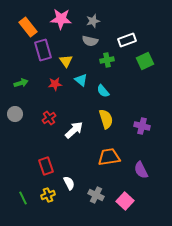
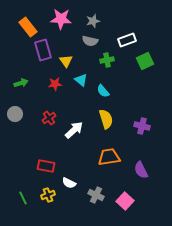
red rectangle: rotated 60 degrees counterclockwise
white semicircle: rotated 144 degrees clockwise
